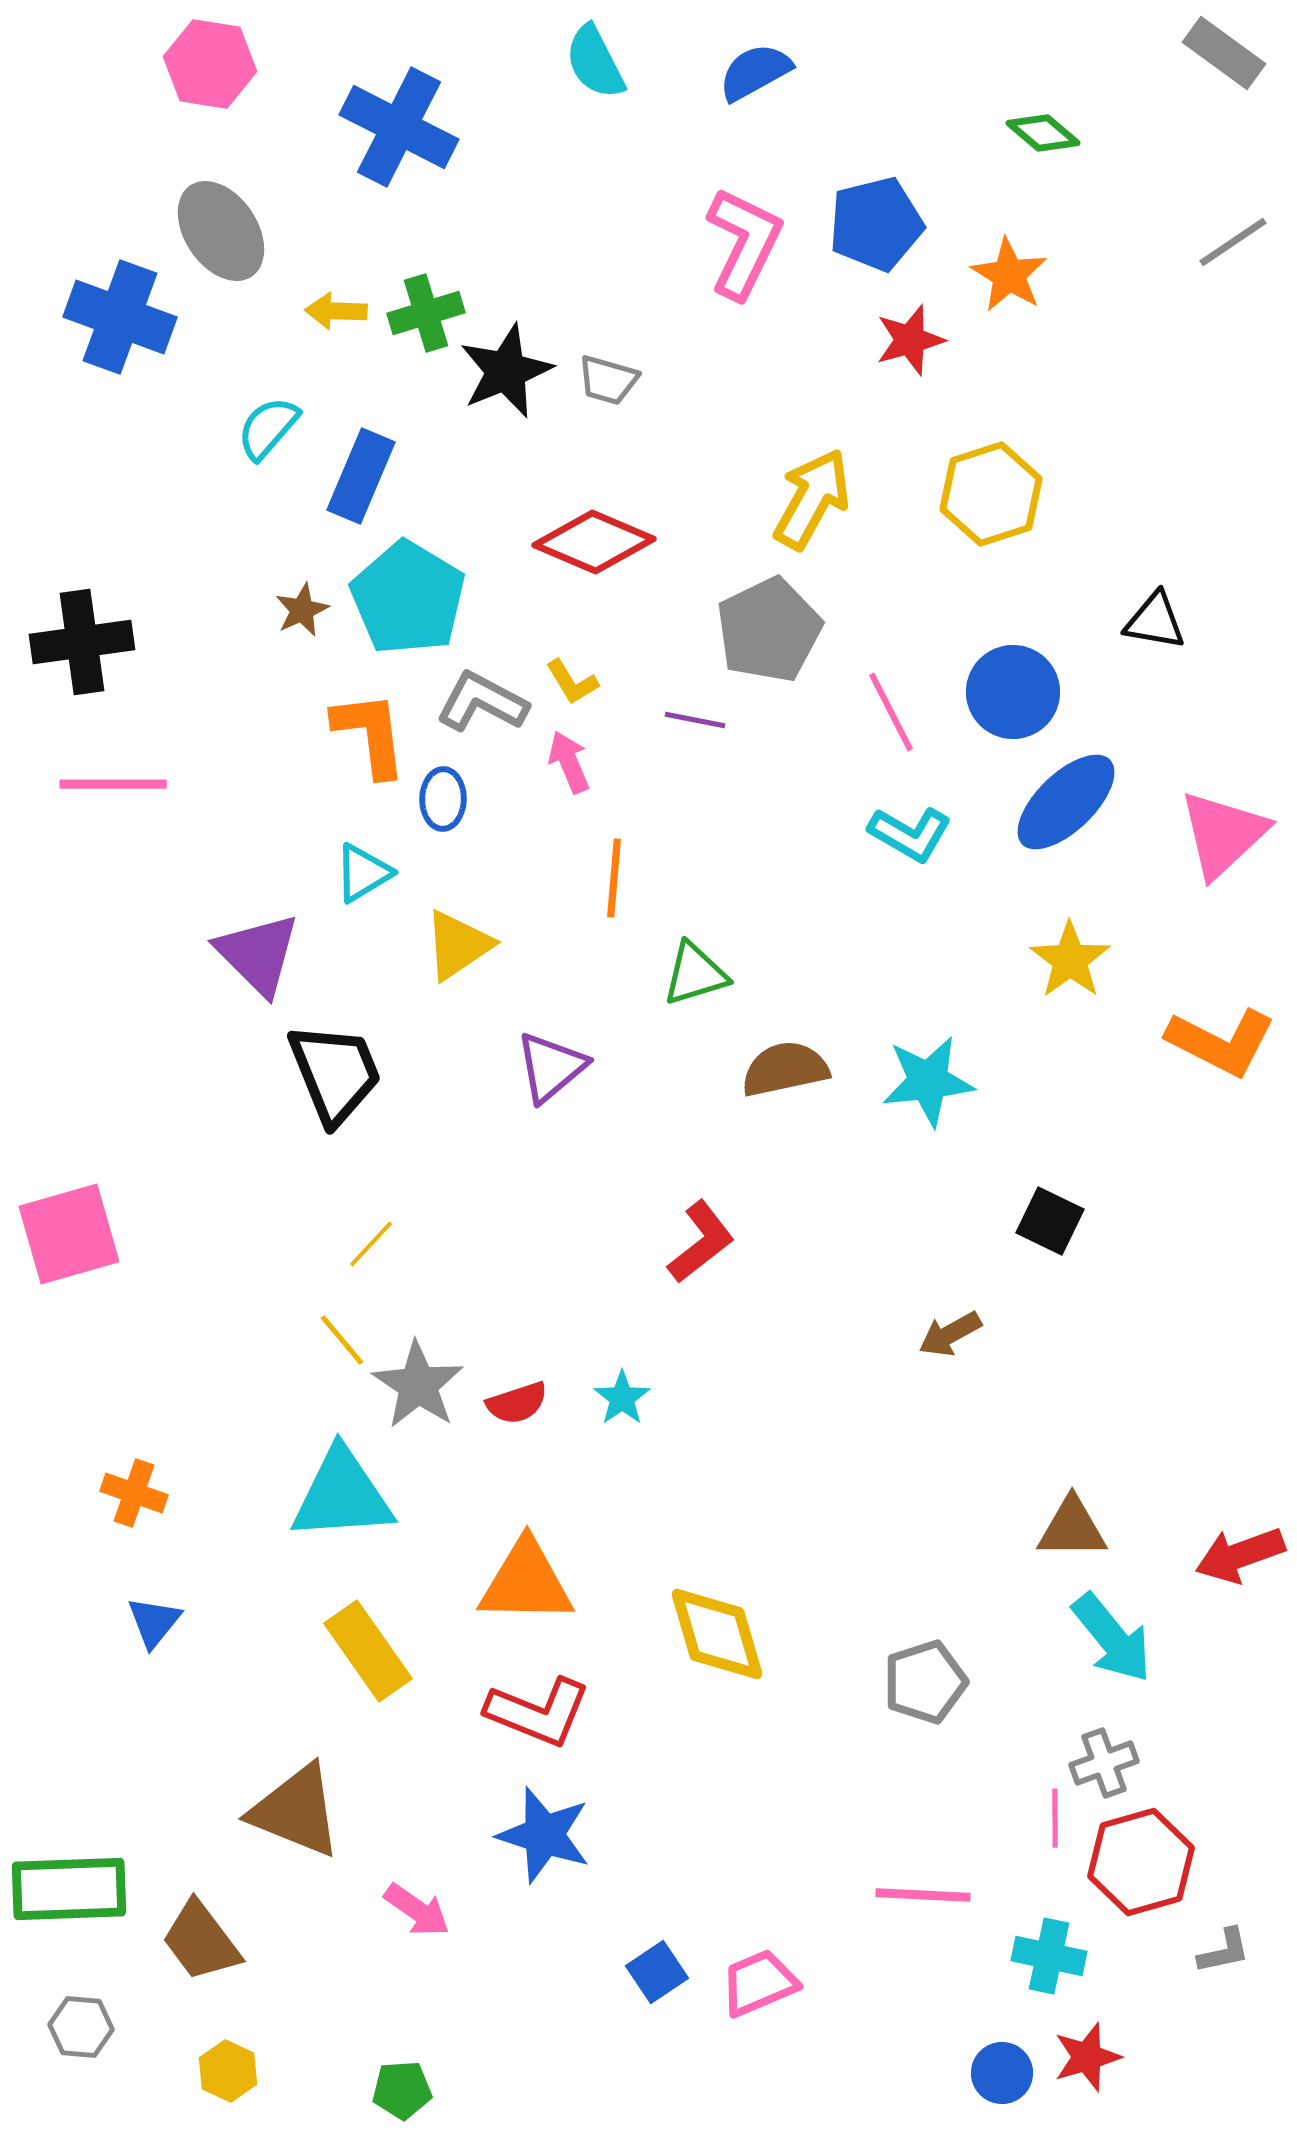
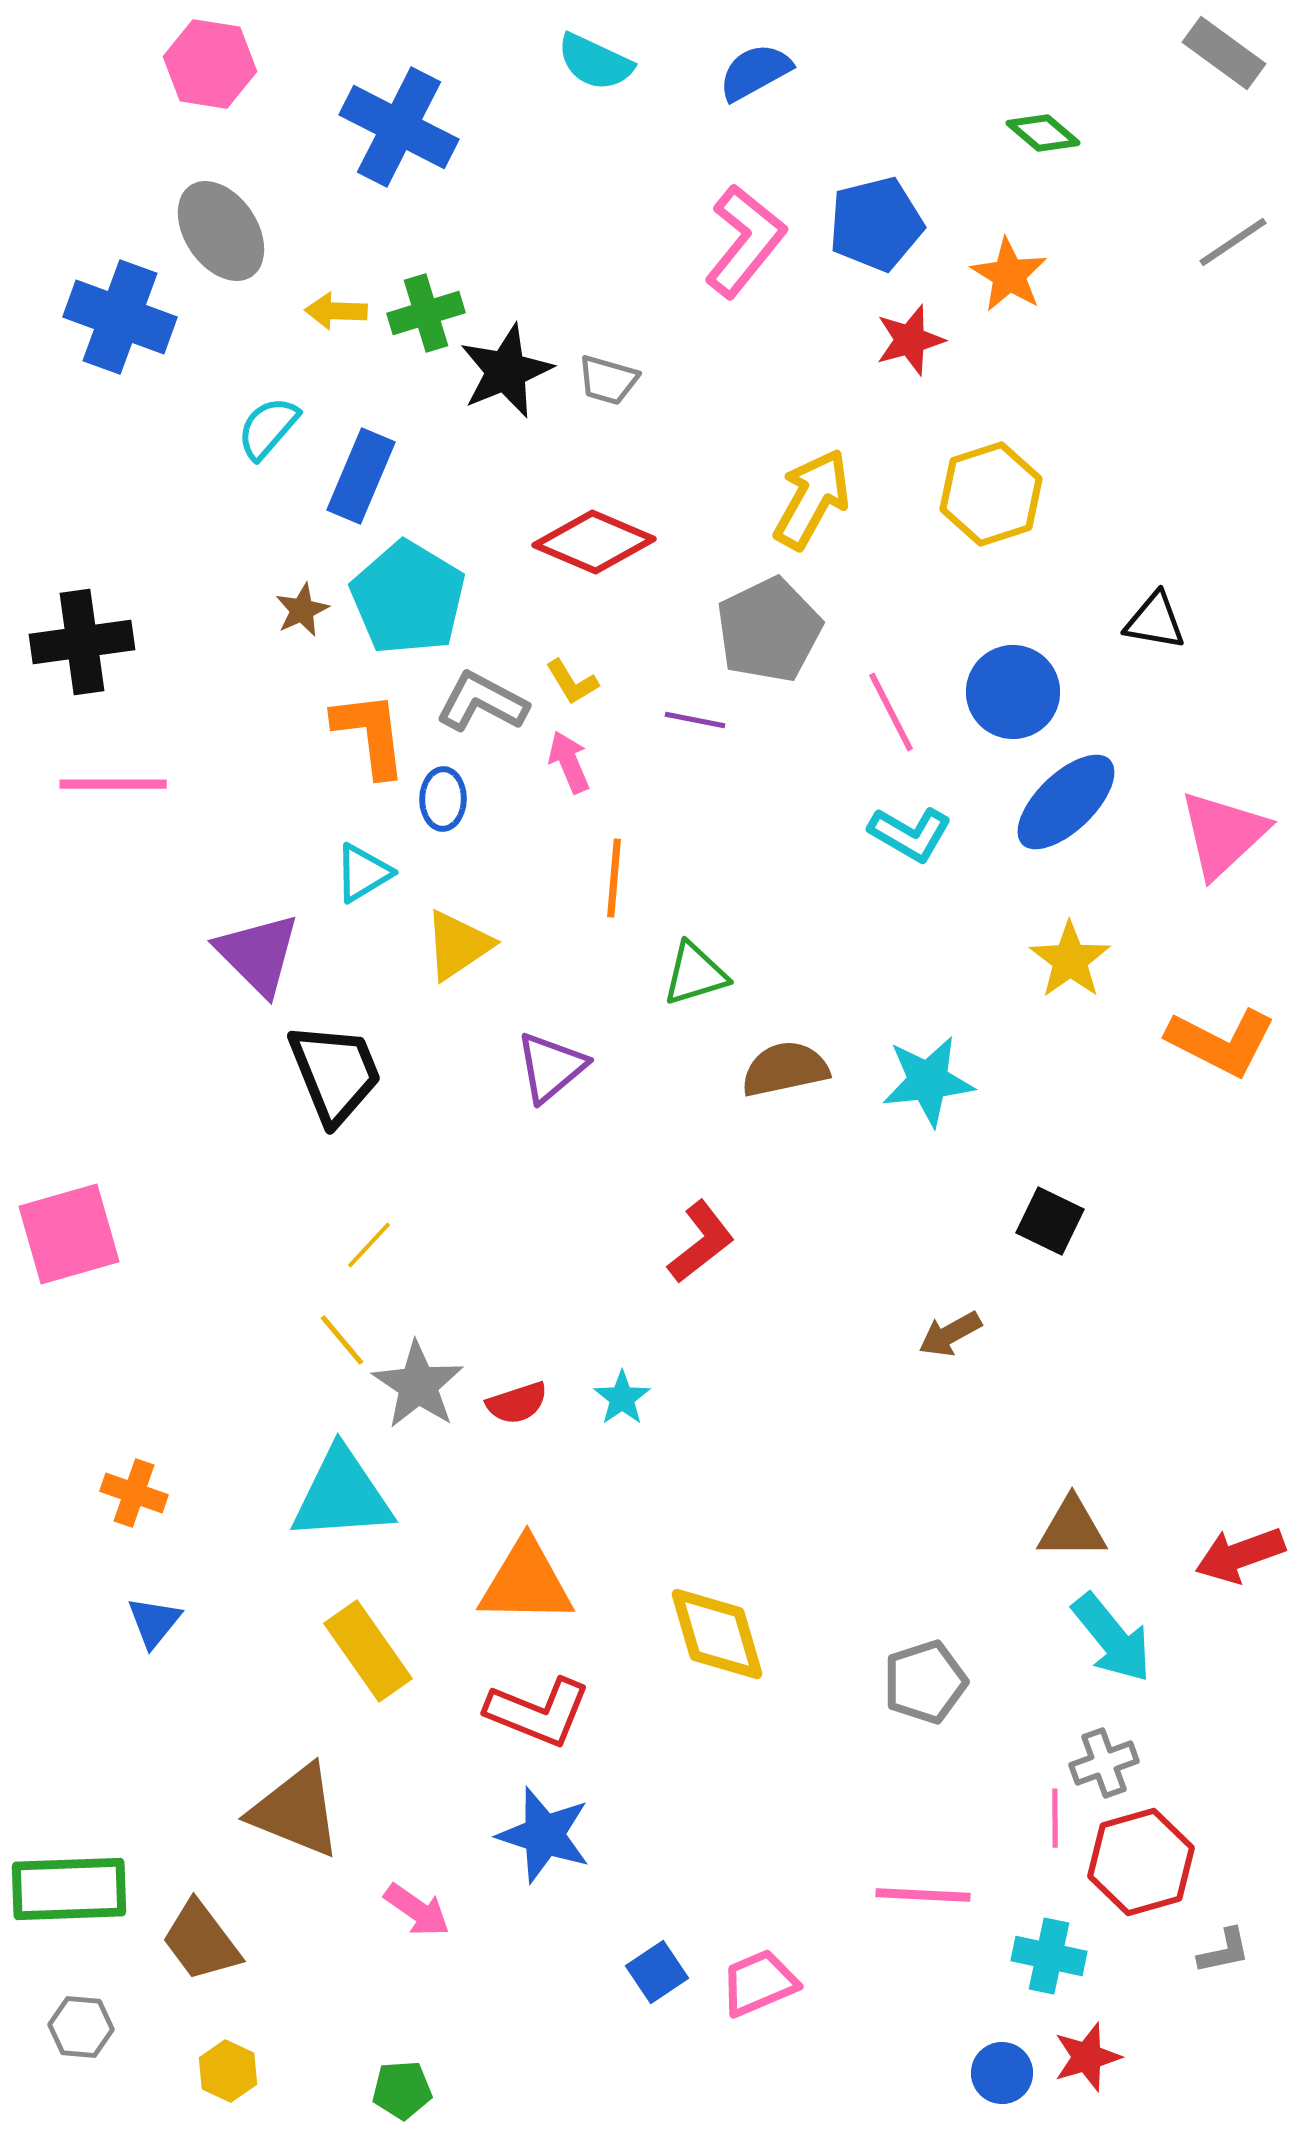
cyan semicircle at (595, 62): rotated 38 degrees counterclockwise
pink L-shape at (744, 243): moved 1 px right, 2 px up; rotated 13 degrees clockwise
yellow line at (371, 1244): moved 2 px left, 1 px down
